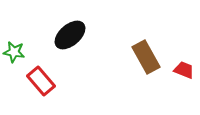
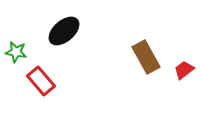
black ellipse: moved 6 px left, 4 px up
green star: moved 2 px right
red trapezoid: rotated 60 degrees counterclockwise
